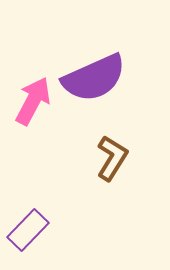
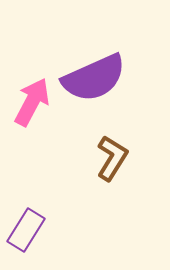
pink arrow: moved 1 px left, 1 px down
purple rectangle: moved 2 px left; rotated 12 degrees counterclockwise
